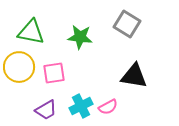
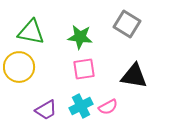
pink square: moved 30 px right, 4 px up
